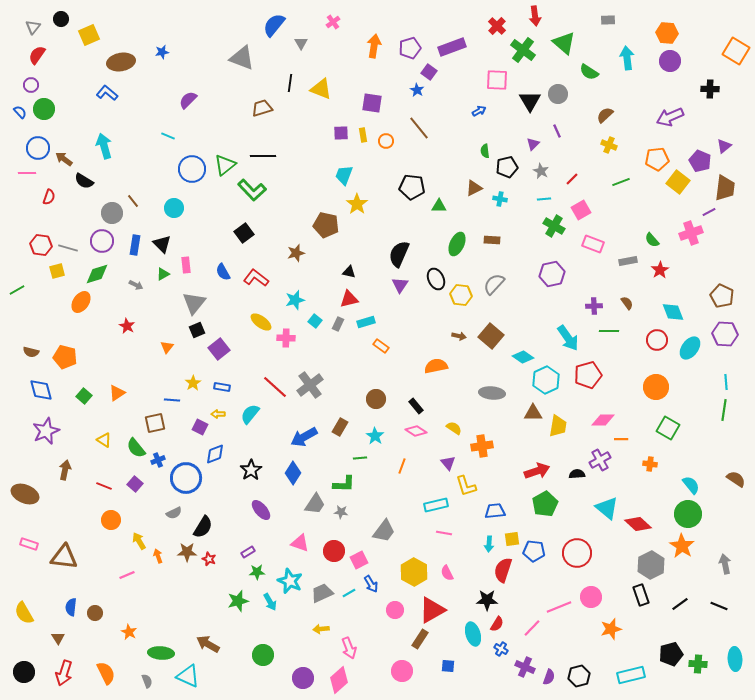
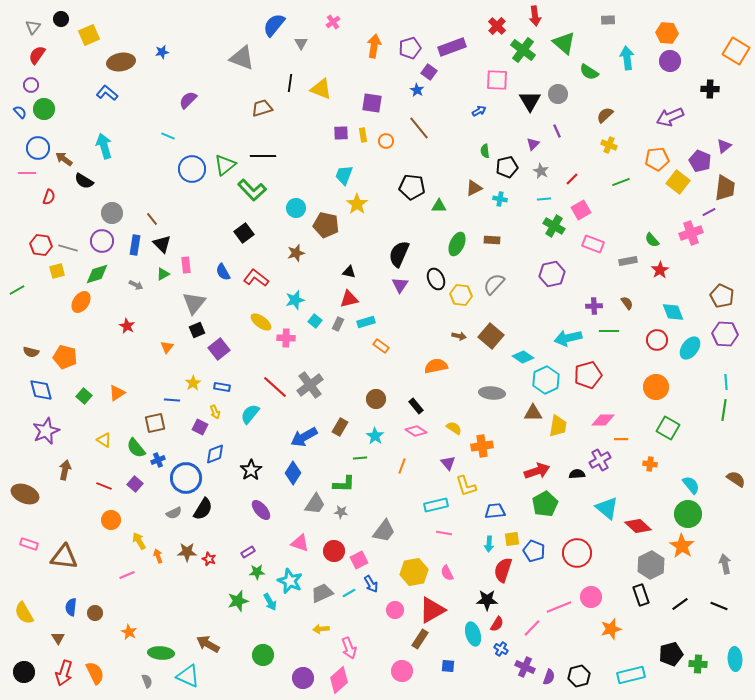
brown line at (133, 201): moved 19 px right, 18 px down
cyan circle at (174, 208): moved 122 px right
cyan arrow at (568, 338): rotated 112 degrees clockwise
yellow arrow at (218, 414): moved 3 px left, 2 px up; rotated 112 degrees counterclockwise
red diamond at (638, 524): moved 2 px down
black semicircle at (203, 527): moved 18 px up
blue pentagon at (534, 551): rotated 15 degrees clockwise
yellow hexagon at (414, 572): rotated 20 degrees clockwise
orange semicircle at (106, 673): moved 11 px left
